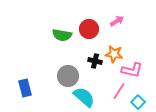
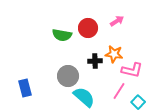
red circle: moved 1 px left, 1 px up
black cross: rotated 16 degrees counterclockwise
